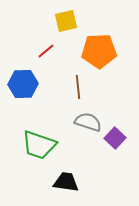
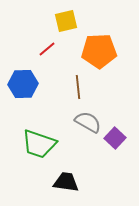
red line: moved 1 px right, 2 px up
gray semicircle: rotated 12 degrees clockwise
green trapezoid: moved 1 px up
